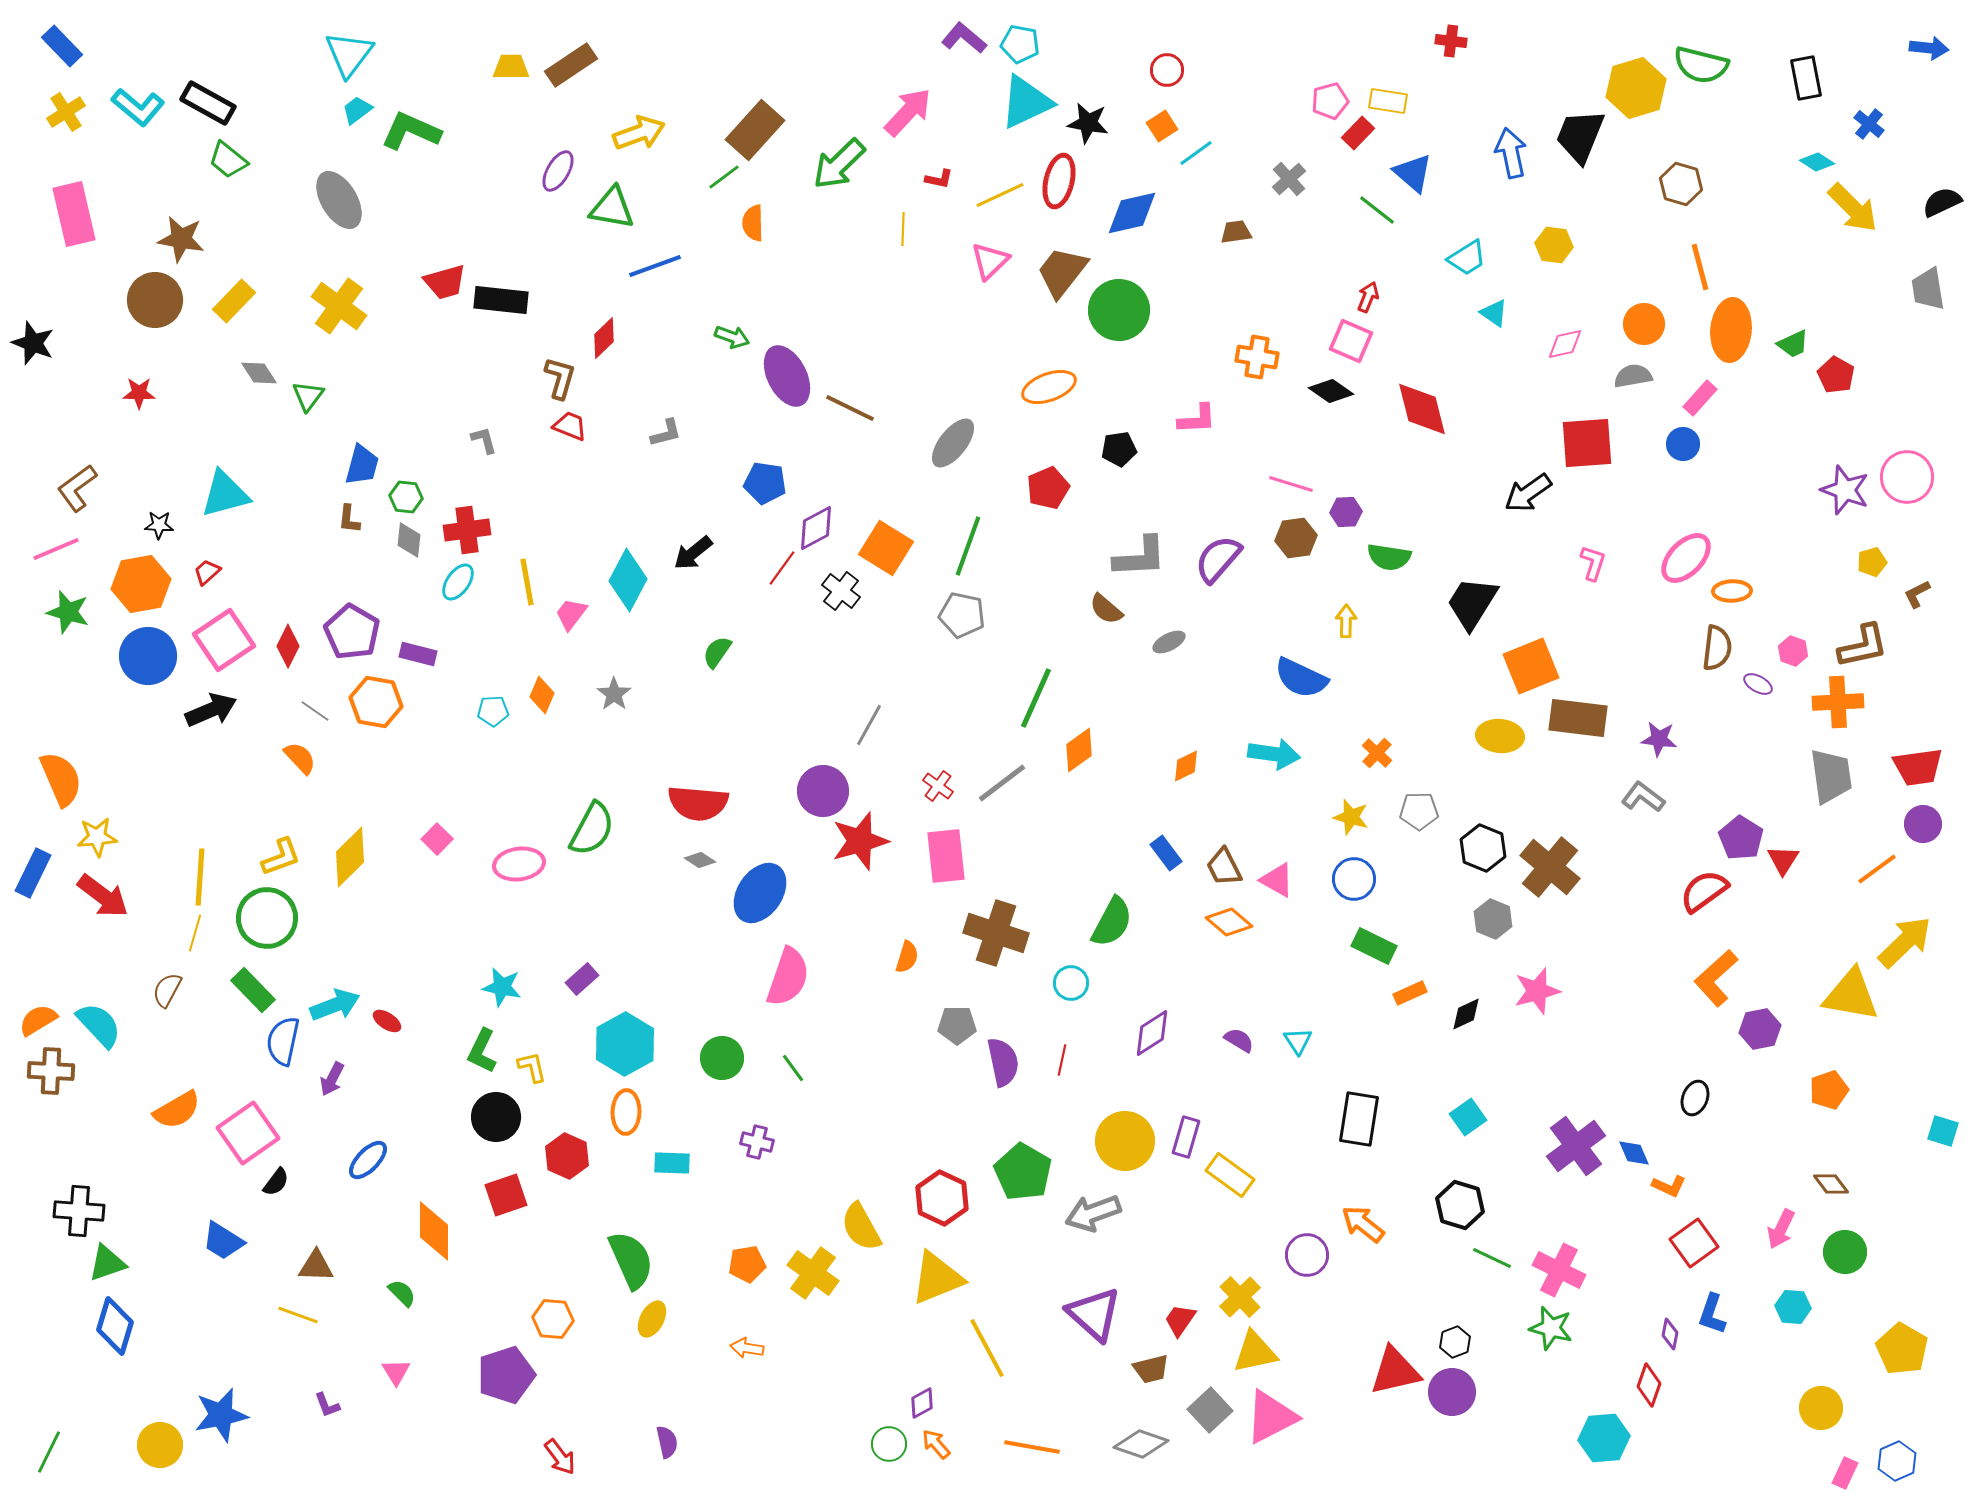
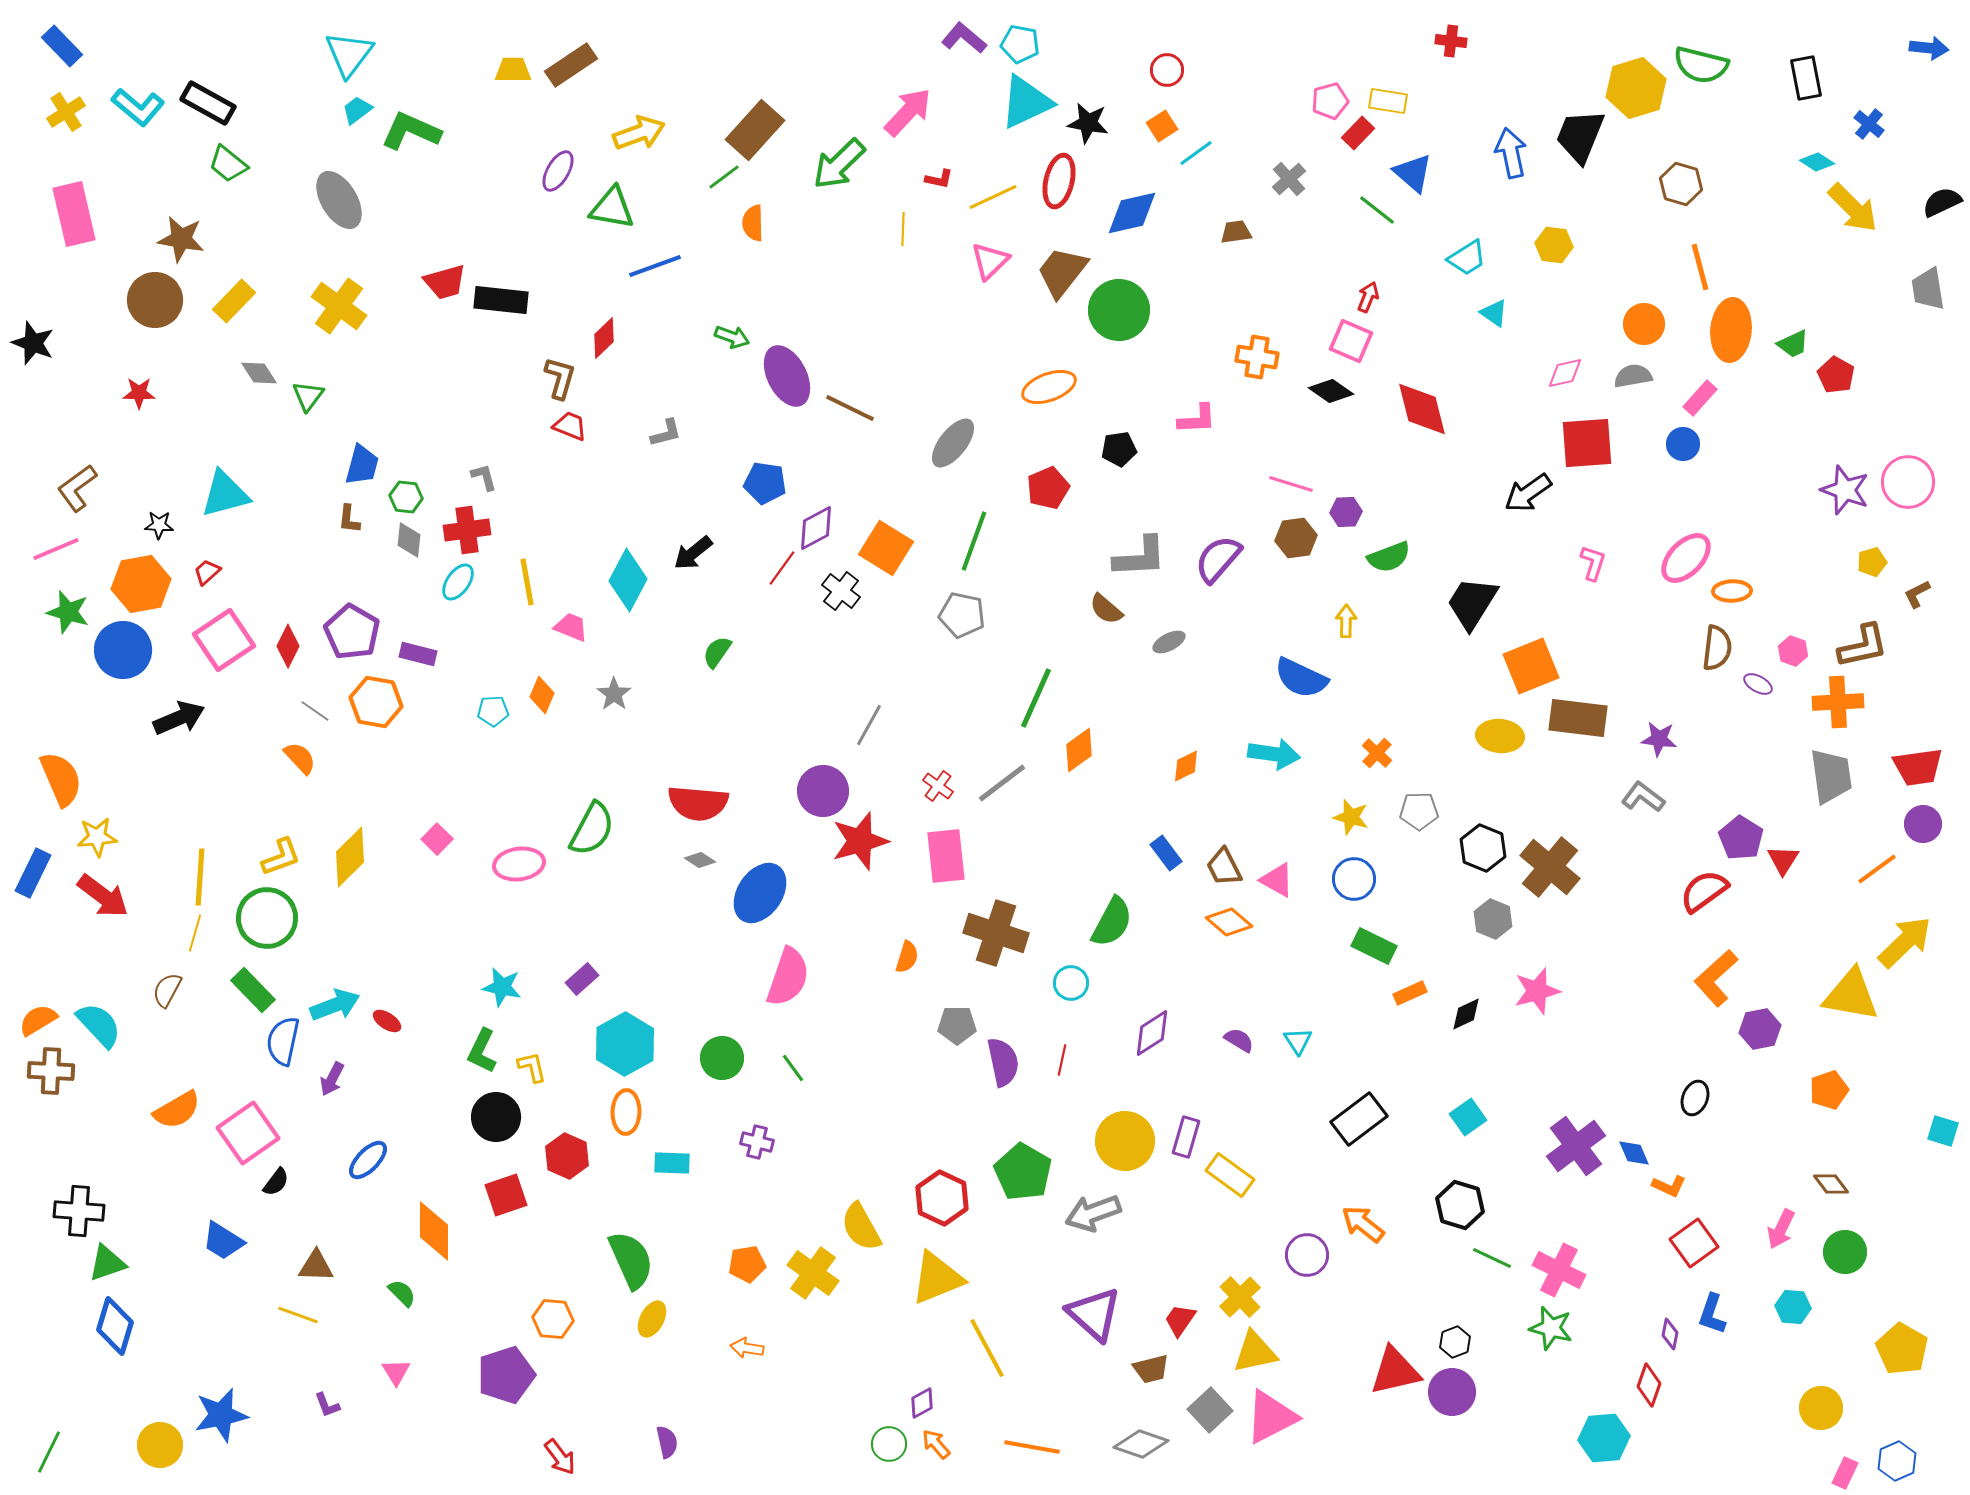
yellow trapezoid at (511, 67): moved 2 px right, 3 px down
green trapezoid at (228, 160): moved 4 px down
yellow line at (1000, 195): moved 7 px left, 2 px down
pink diamond at (1565, 344): moved 29 px down
gray L-shape at (484, 440): moved 37 px down
pink circle at (1907, 477): moved 1 px right, 5 px down
green line at (968, 546): moved 6 px right, 5 px up
green semicircle at (1389, 557): rotated 30 degrees counterclockwise
pink trapezoid at (571, 614): moved 13 px down; rotated 75 degrees clockwise
blue circle at (148, 656): moved 25 px left, 6 px up
black arrow at (211, 710): moved 32 px left, 8 px down
black rectangle at (1359, 1119): rotated 44 degrees clockwise
